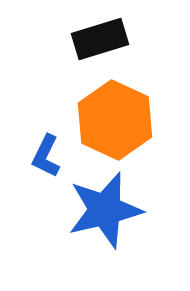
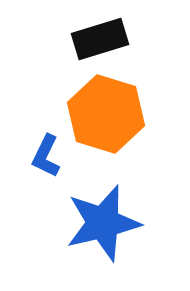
orange hexagon: moved 9 px left, 6 px up; rotated 8 degrees counterclockwise
blue star: moved 2 px left, 13 px down
